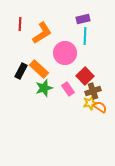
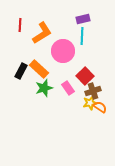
red line: moved 1 px down
cyan line: moved 3 px left
pink circle: moved 2 px left, 2 px up
pink rectangle: moved 1 px up
